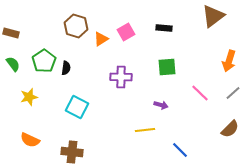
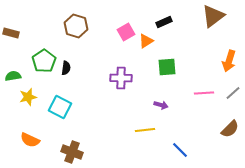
black rectangle: moved 6 px up; rotated 28 degrees counterclockwise
orange triangle: moved 45 px right, 2 px down
green semicircle: moved 12 px down; rotated 63 degrees counterclockwise
purple cross: moved 1 px down
pink line: moved 4 px right; rotated 48 degrees counterclockwise
yellow star: moved 1 px left
cyan square: moved 17 px left
brown cross: rotated 15 degrees clockwise
